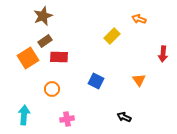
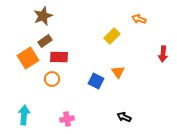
orange triangle: moved 21 px left, 8 px up
orange circle: moved 10 px up
